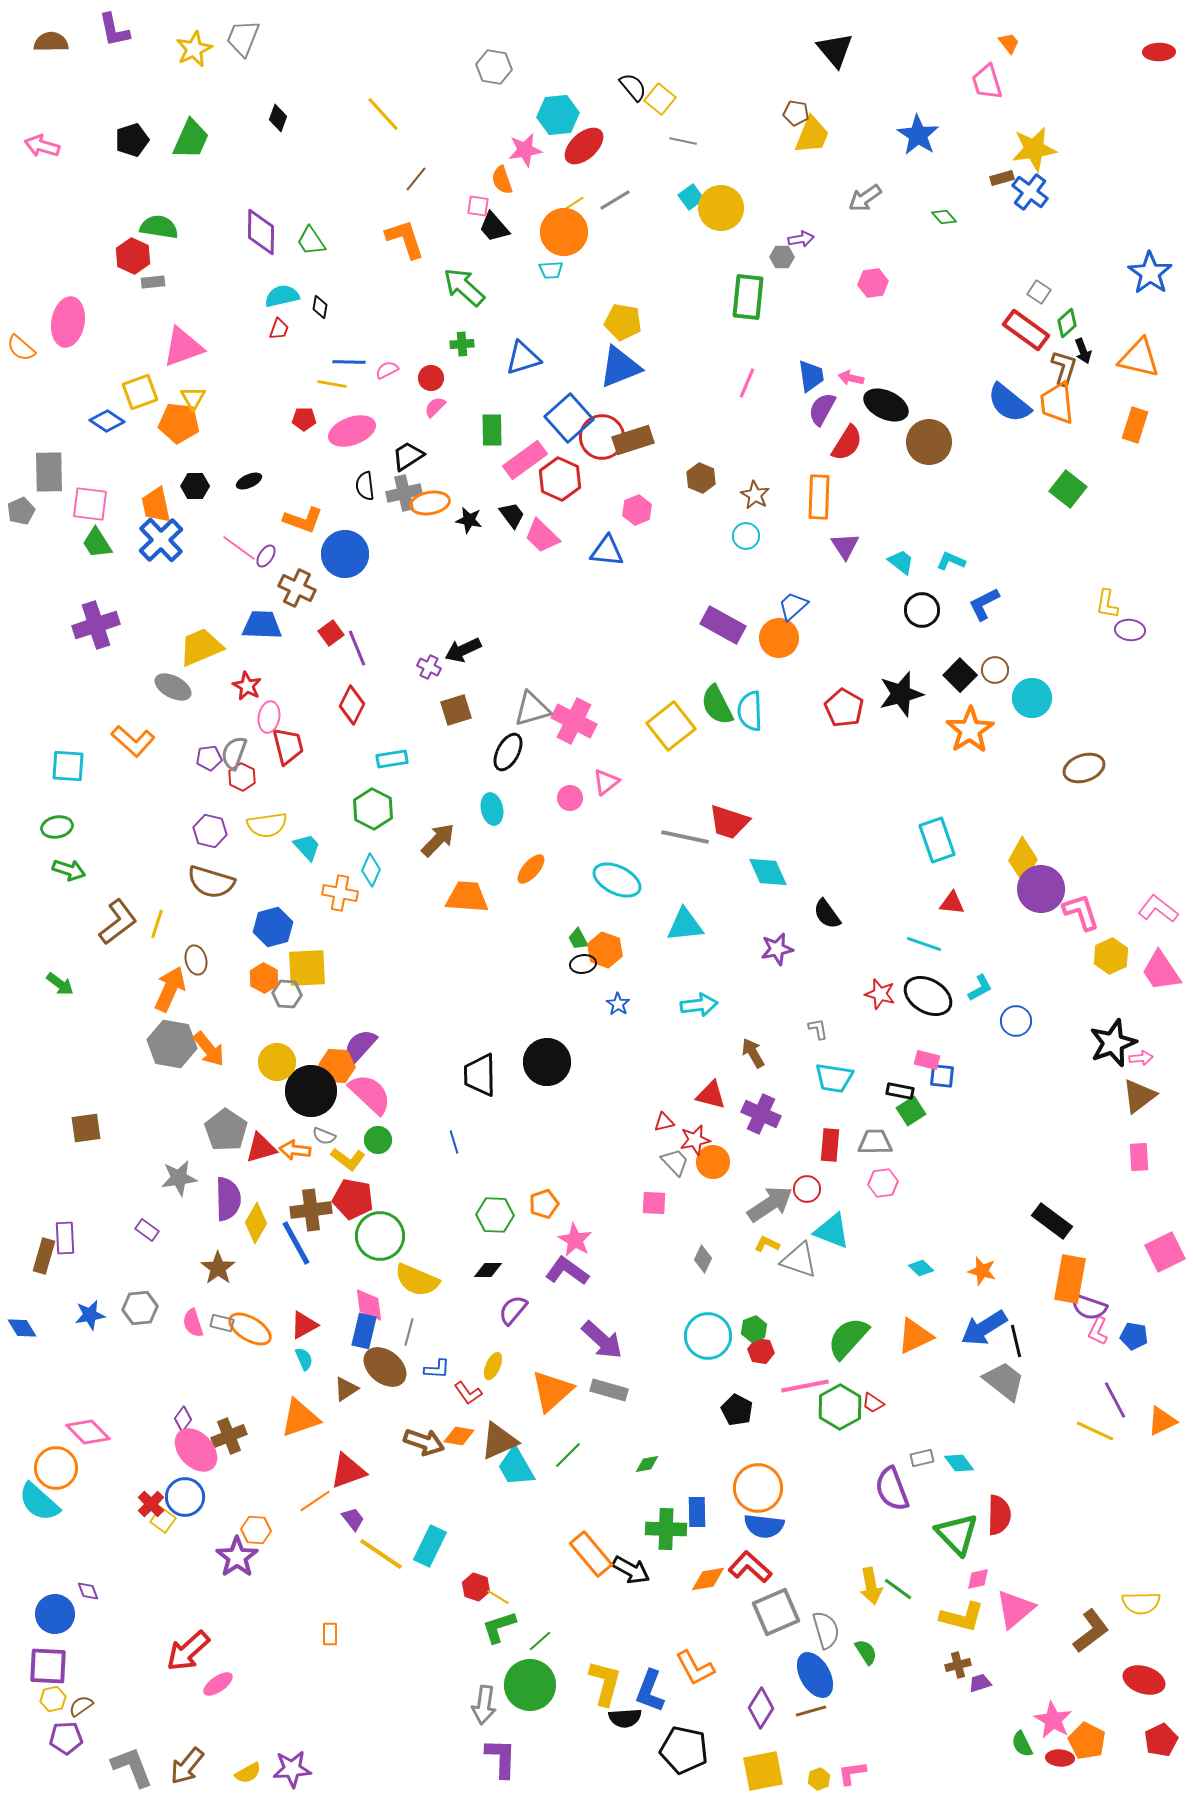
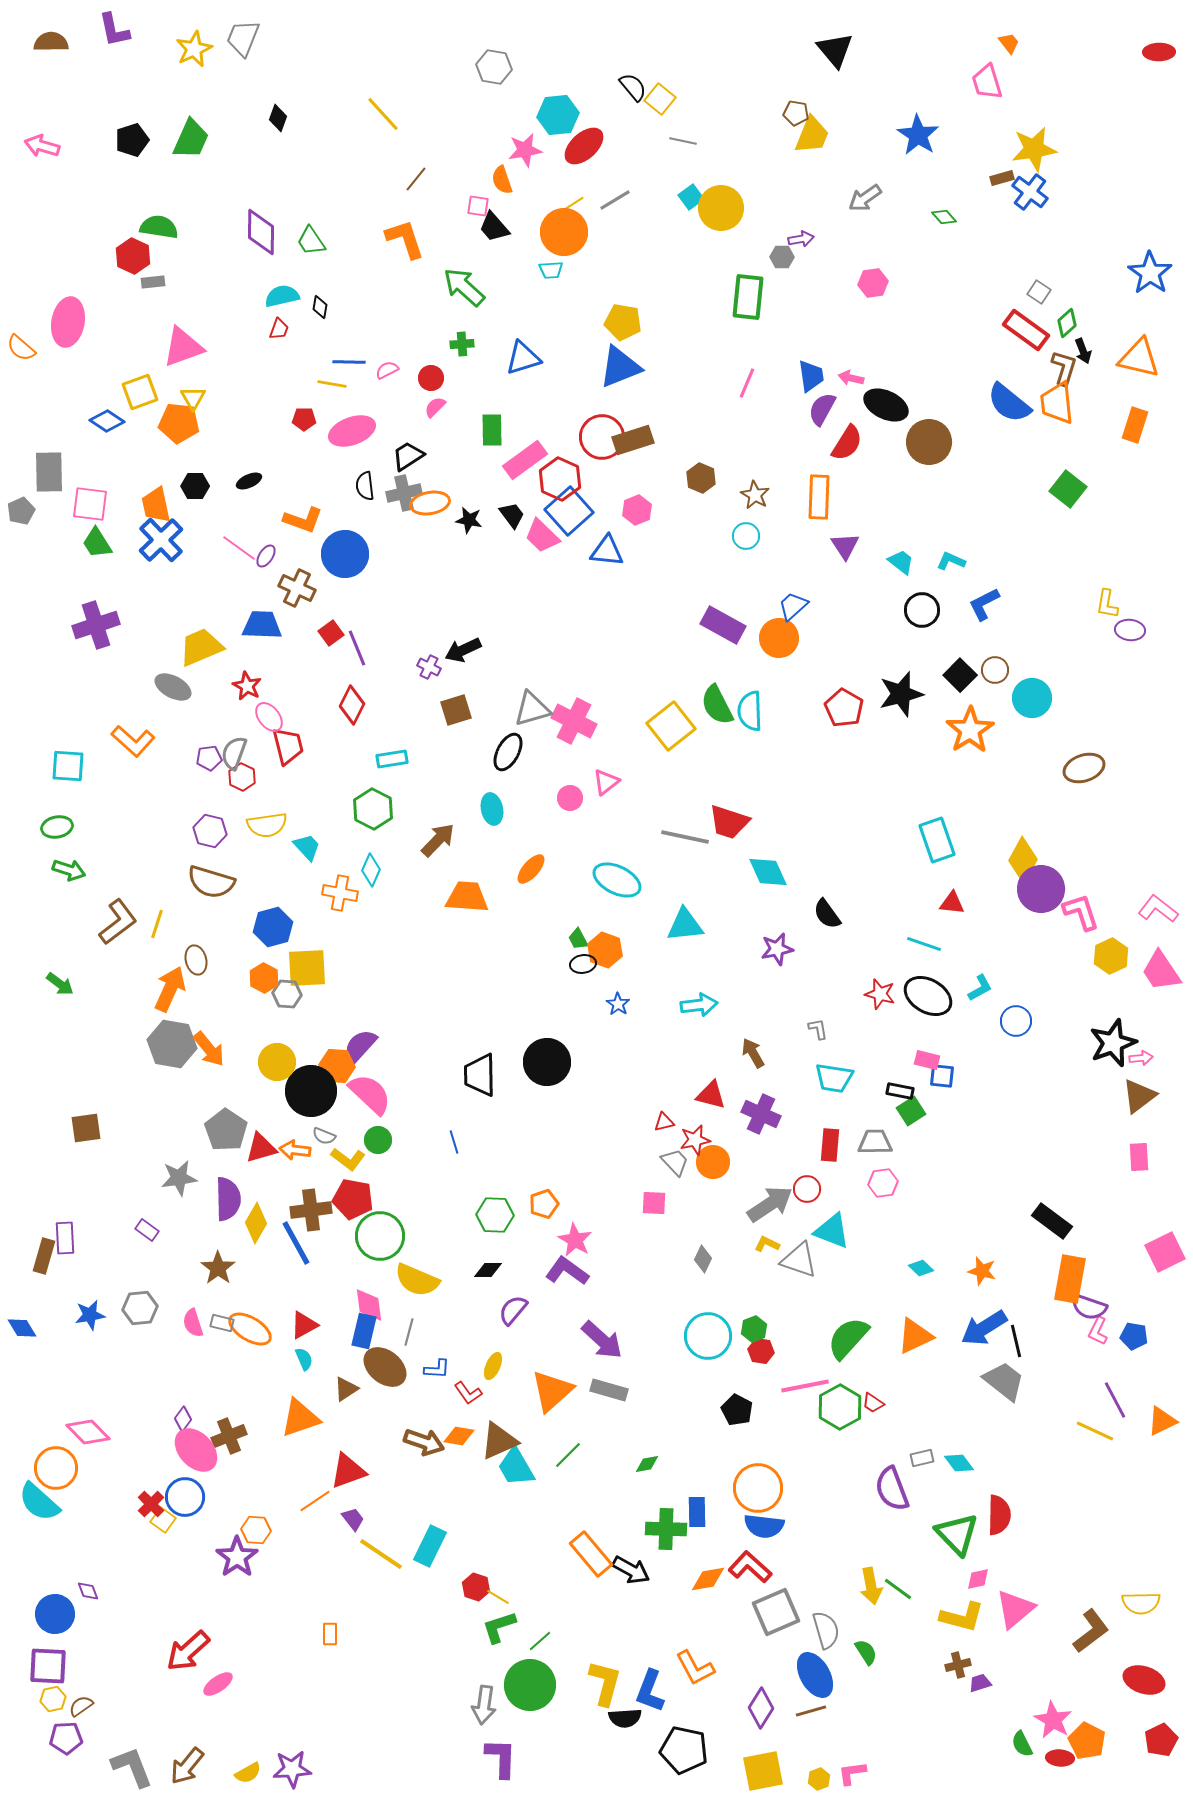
blue square at (569, 418): moved 93 px down
pink ellipse at (269, 717): rotated 48 degrees counterclockwise
